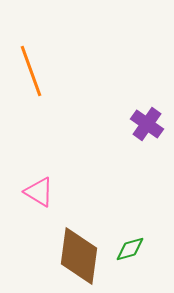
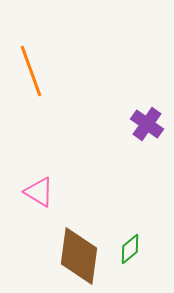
green diamond: rotated 24 degrees counterclockwise
